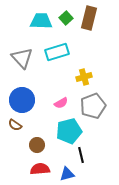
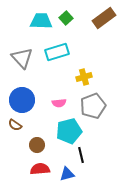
brown rectangle: moved 15 px right; rotated 40 degrees clockwise
pink semicircle: moved 2 px left; rotated 24 degrees clockwise
